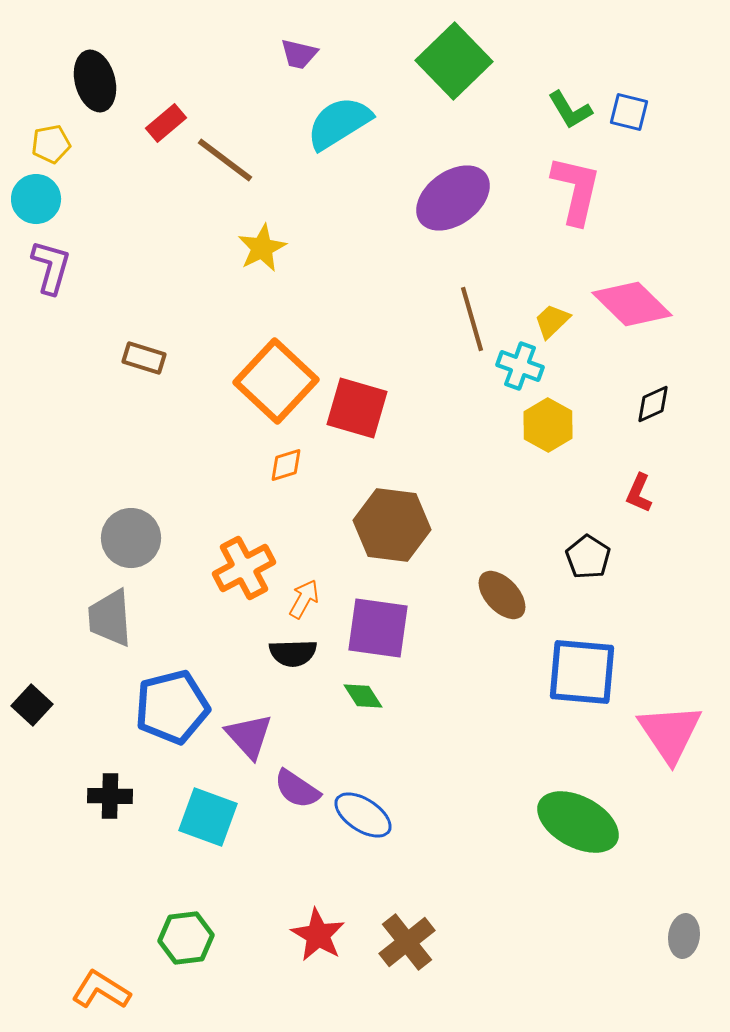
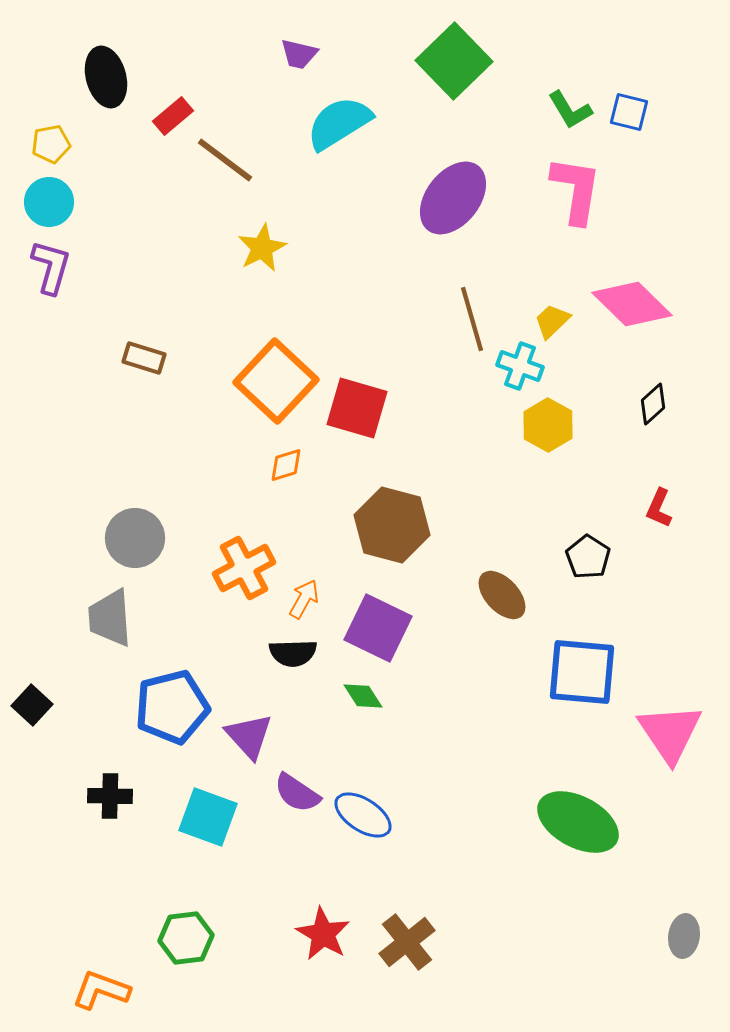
black ellipse at (95, 81): moved 11 px right, 4 px up
red rectangle at (166, 123): moved 7 px right, 7 px up
pink L-shape at (576, 190): rotated 4 degrees counterclockwise
purple ellipse at (453, 198): rotated 16 degrees counterclockwise
cyan circle at (36, 199): moved 13 px right, 3 px down
black diamond at (653, 404): rotated 18 degrees counterclockwise
red L-shape at (639, 493): moved 20 px right, 15 px down
brown hexagon at (392, 525): rotated 8 degrees clockwise
gray circle at (131, 538): moved 4 px right
purple square at (378, 628): rotated 18 degrees clockwise
purple semicircle at (297, 789): moved 4 px down
red star at (318, 935): moved 5 px right, 1 px up
orange L-shape at (101, 990): rotated 12 degrees counterclockwise
